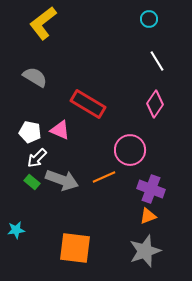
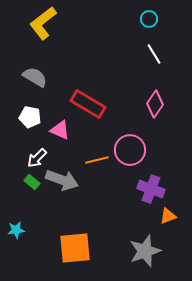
white line: moved 3 px left, 7 px up
white pentagon: moved 15 px up
orange line: moved 7 px left, 17 px up; rotated 10 degrees clockwise
orange triangle: moved 20 px right
orange square: rotated 12 degrees counterclockwise
